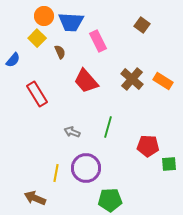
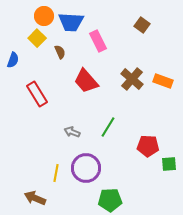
blue semicircle: rotated 21 degrees counterclockwise
orange rectangle: rotated 12 degrees counterclockwise
green line: rotated 15 degrees clockwise
